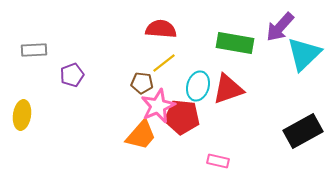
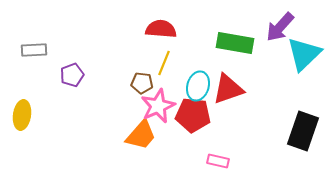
yellow line: rotated 30 degrees counterclockwise
red pentagon: moved 11 px right, 2 px up
black rectangle: rotated 42 degrees counterclockwise
